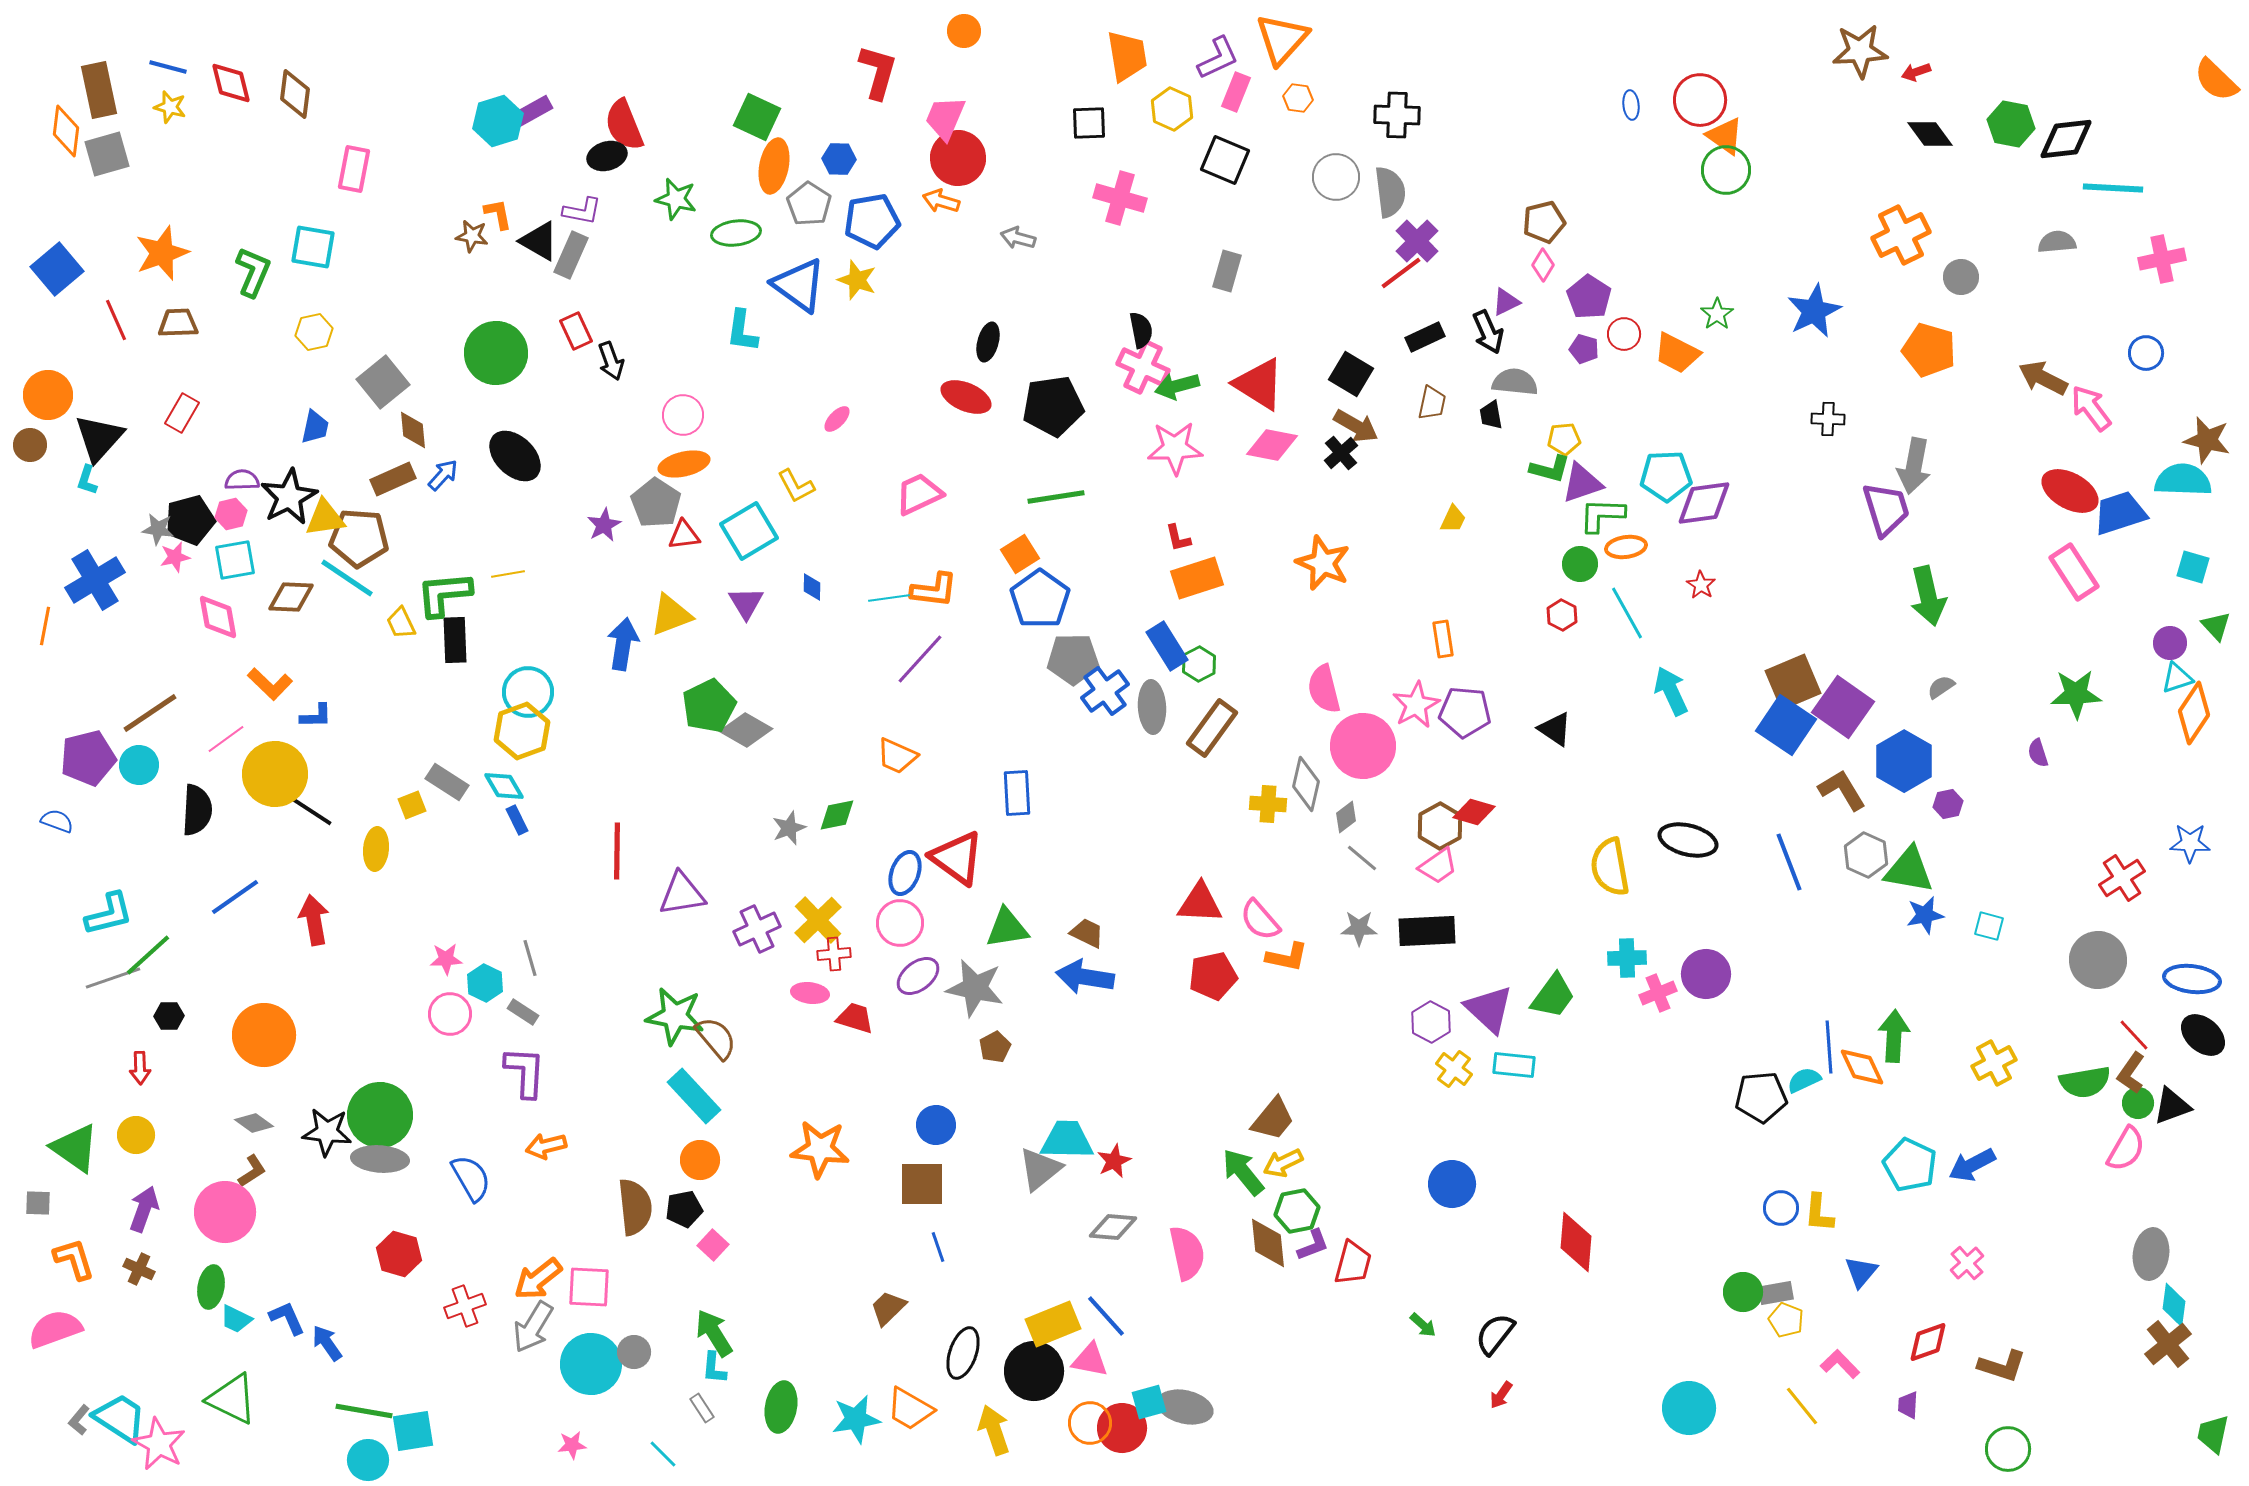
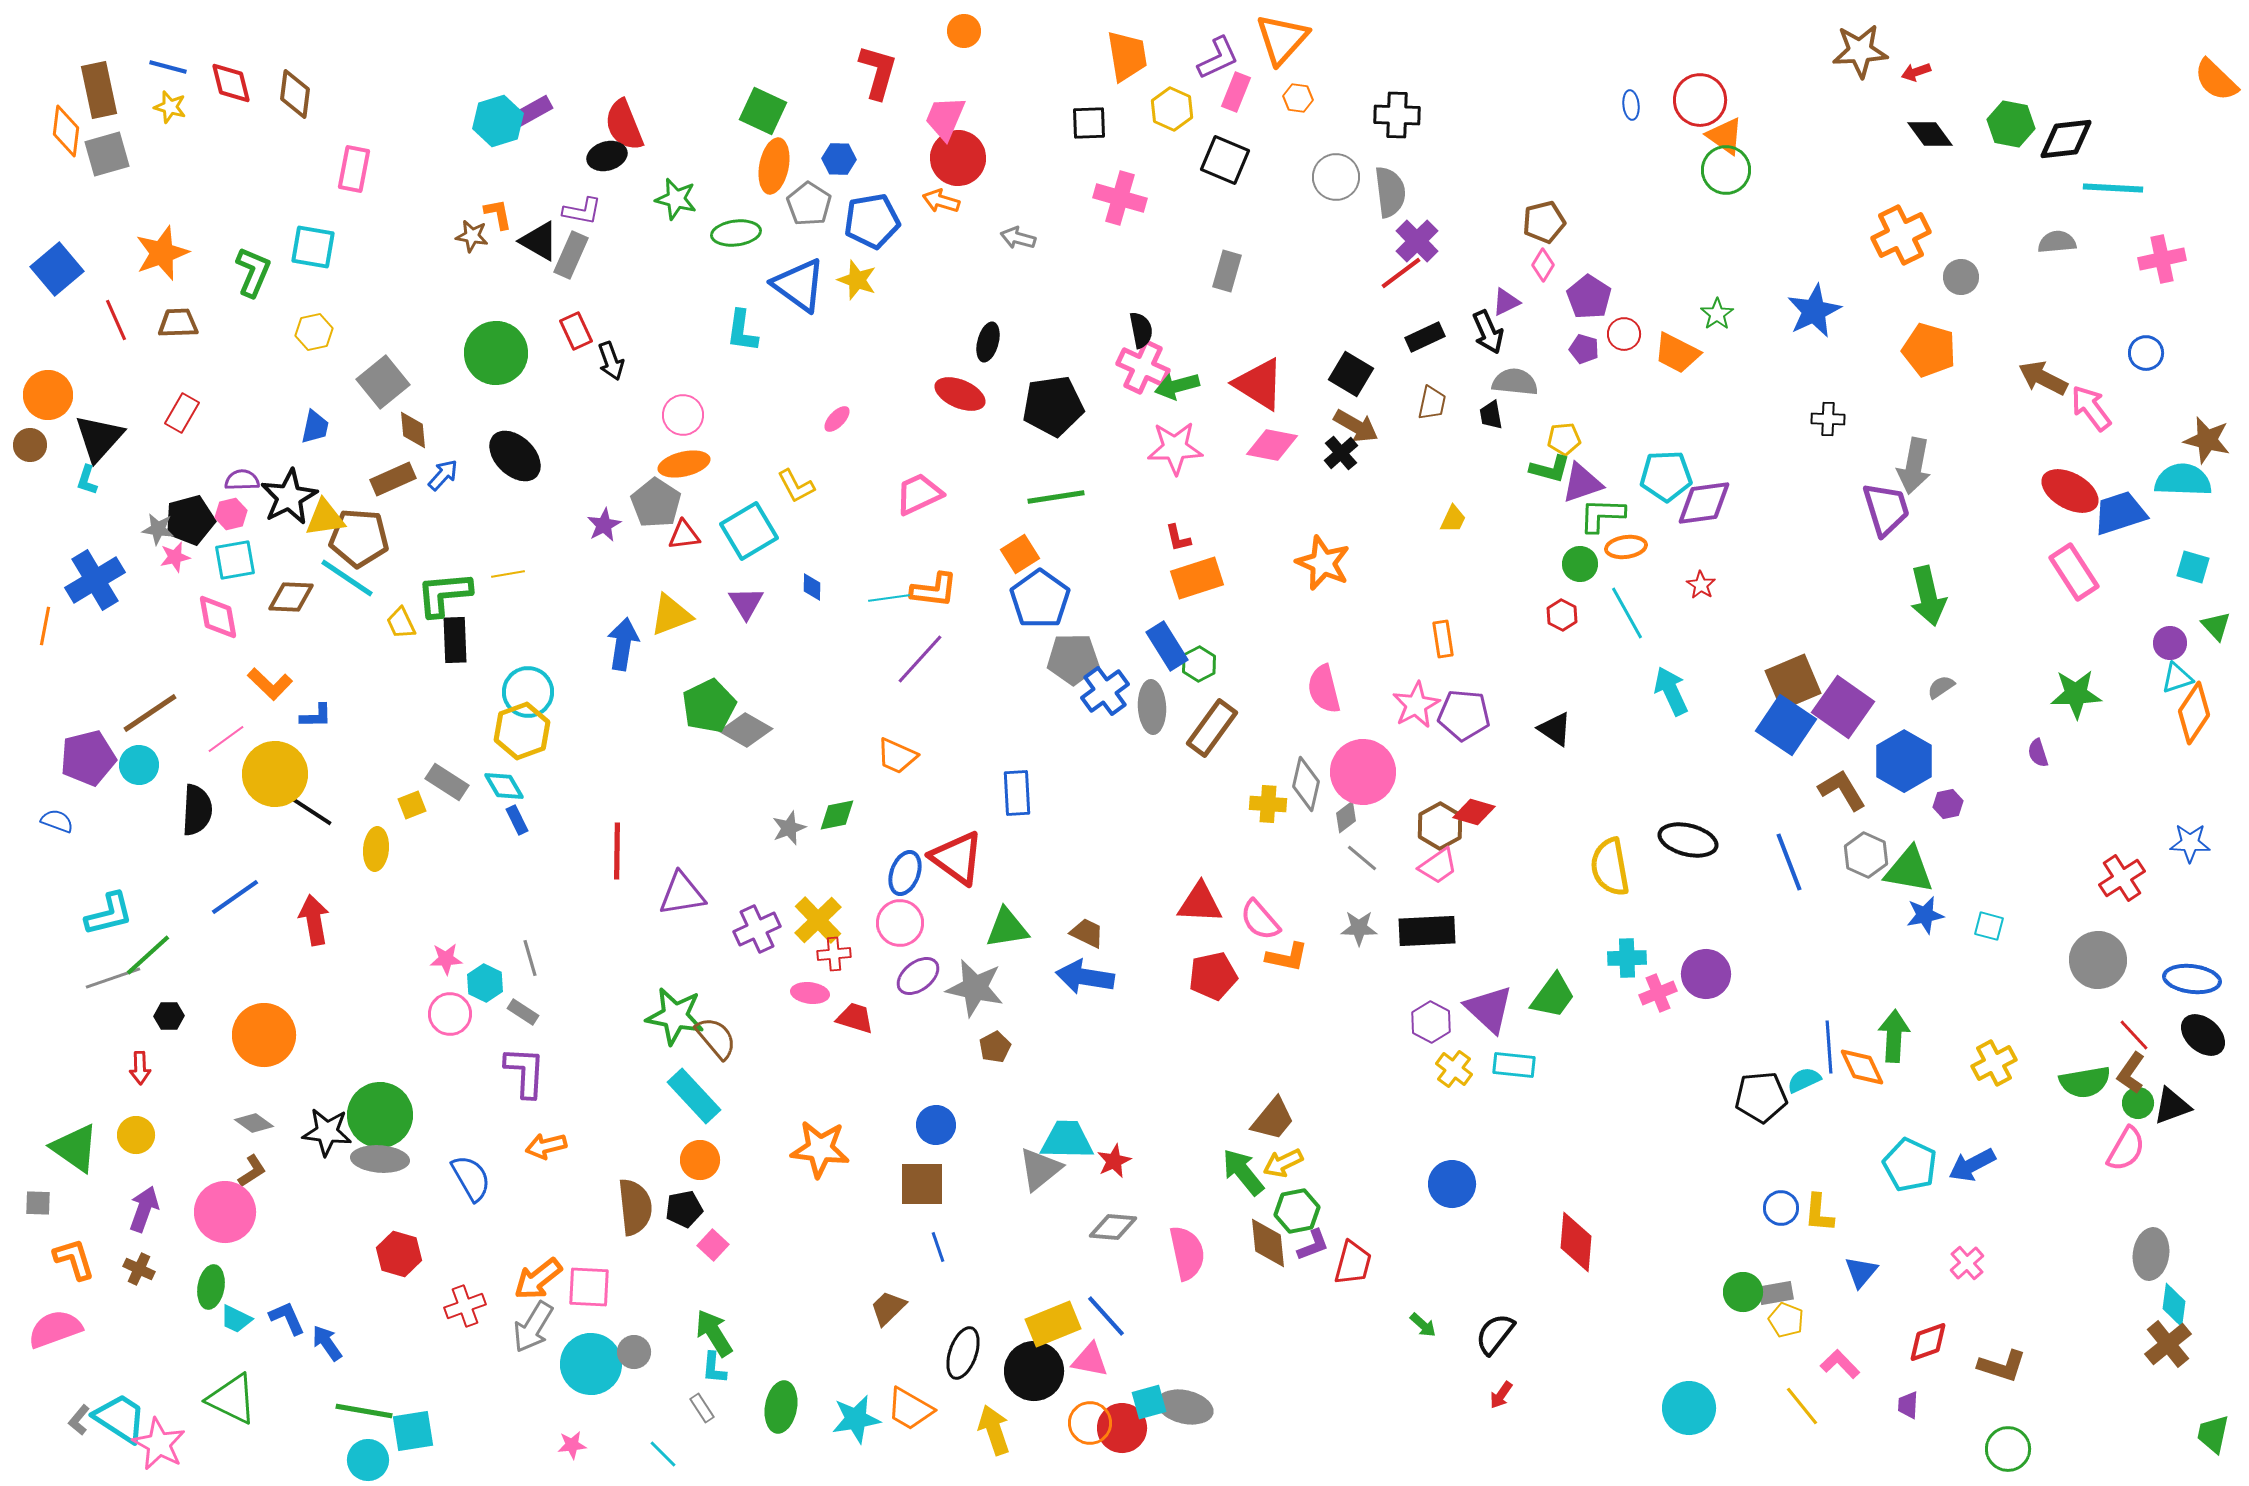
green square at (757, 117): moved 6 px right, 6 px up
red ellipse at (966, 397): moved 6 px left, 3 px up
purple pentagon at (1465, 712): moved 1 px left, 3 px down
pink circle at (1363, 746): moved 26 px down
